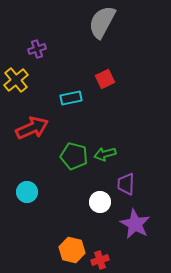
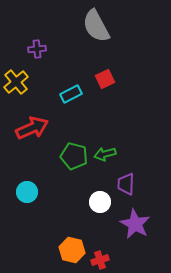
gray semicircle: moved 6 px left, 4 px down; rotated 56 degrees counterclockwise
purple cross: rotated 12 degrees clockwise
yellow cross: moved 2 px down
cyan rectangle: moved 4 px up; rotated 15 degrees counterclockwise
